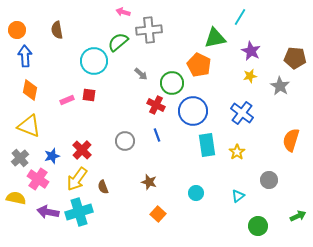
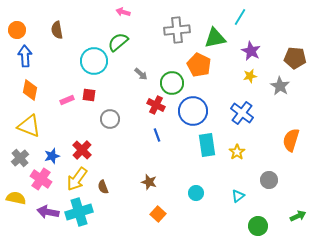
gray cross at (149, 30): moved 28 px right
gray circle at (125, 141): moved 15 px left, 22 px up
pink cross at (38, 179): moved 3 px right
